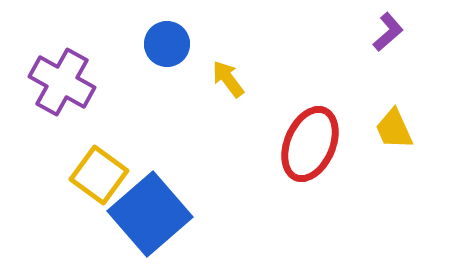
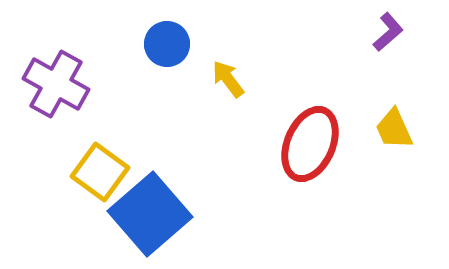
purple cross: moved 6 px left, 2 px down
yellow square: moved 1 px right, 3 px up
